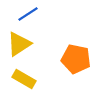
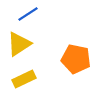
yellow rectangle: rotated 55 degrees counterclockwise
